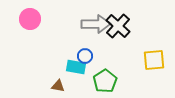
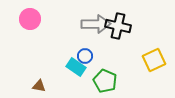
black cross: rotated 30 degrees counterclockwise
yellow square: rotated 20 degrees counterclockwise
cyan rectangle: rotated 24 degrees clockwise
green pentagon: rotated 15 degrees counterclockwise
brown triangle: moved 19 px left
